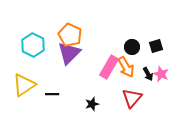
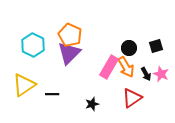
black circle: moved 3 px left, 1 px down
black arrow: moved 2 px left
red triangle: rotated 15 degrees clockwise
